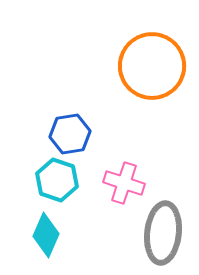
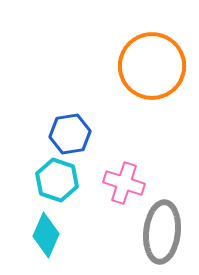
gray ellipse: moved 1 px left, 1 px up
